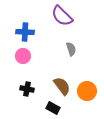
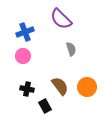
purple semicircle: moved 1 px left, 3 px down
blue cross: rotated 24 degrees counterclockwise
brown semicircle: moved 2 px left
orange circle: moved 4 px up
black rectangle: moved 8 px left, 2 px up; rotated 32 degrees clockwise
